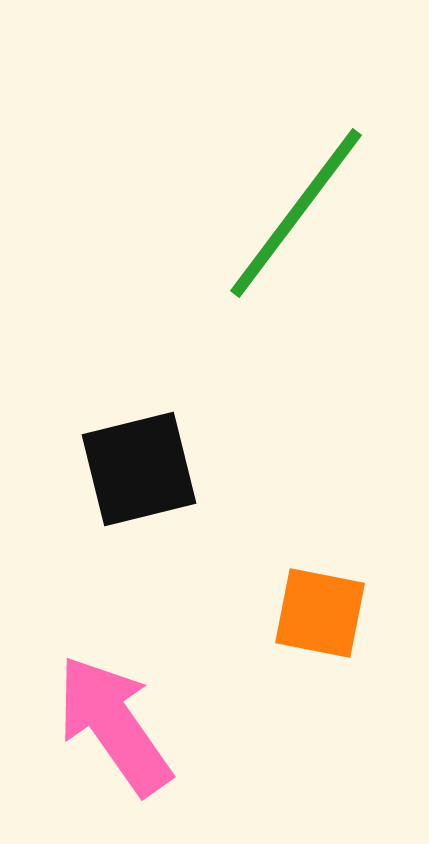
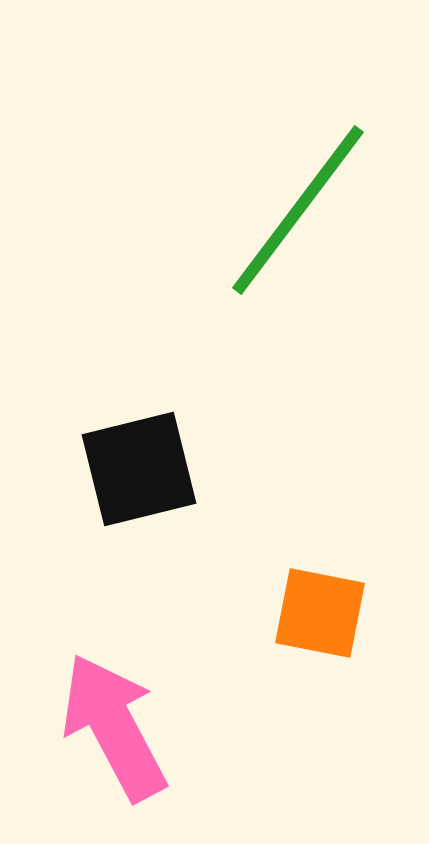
green line: moved 2 px right, 3 px up
pink arrow: moved 2 px down; rotated 7 degrees clockwise
